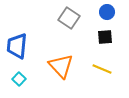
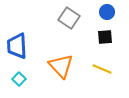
blue trapezoid: rotated 8 degrees counterclockwise
